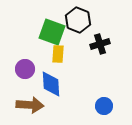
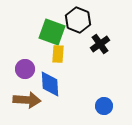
black cross: rotated 18 degrees counterclockwise
blue diamond: moved 1 px left
brown arrow: moved 3 px left, 5 px up
